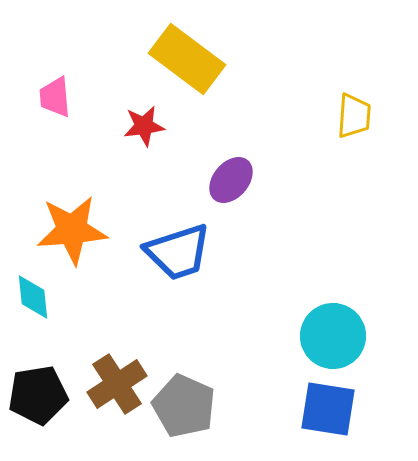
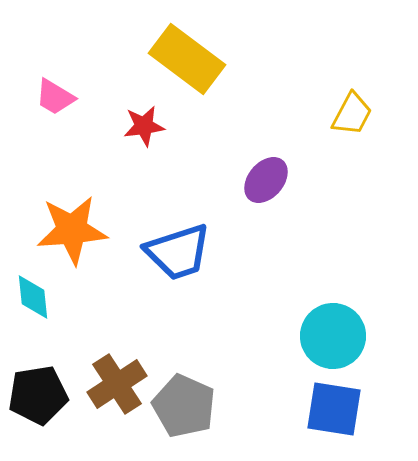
pink trapezoid: rotated 54 degrees counterclockwise
yellow trapezoid: moved 2 px left, 2 px up; rotated 24 degrees clockwise
purple ellipse: moved 35 px right
blue square: moved 6 px right
